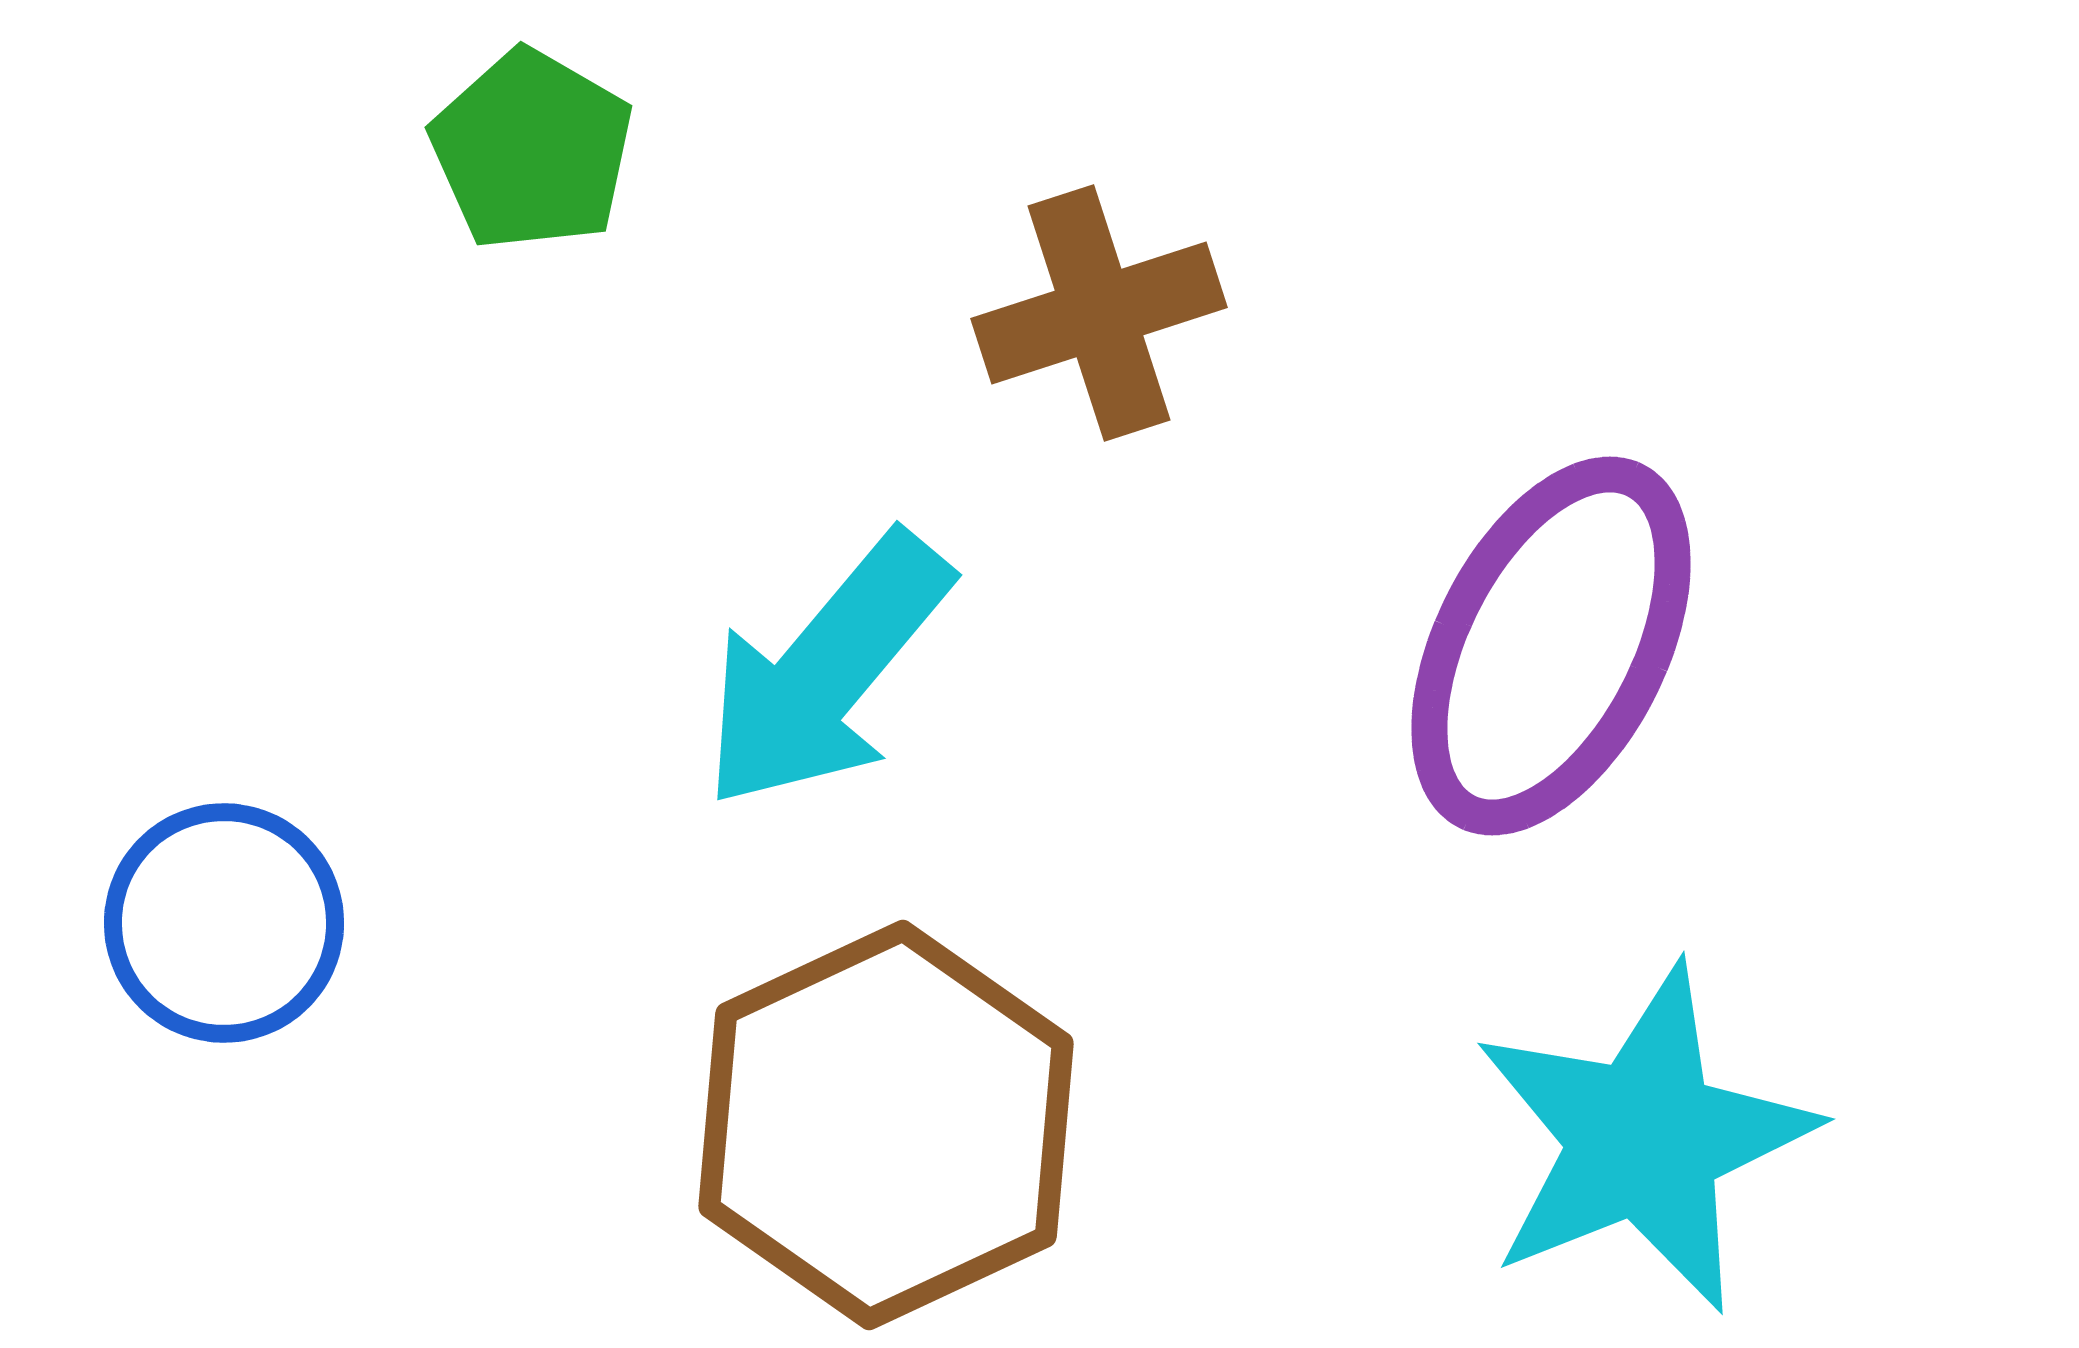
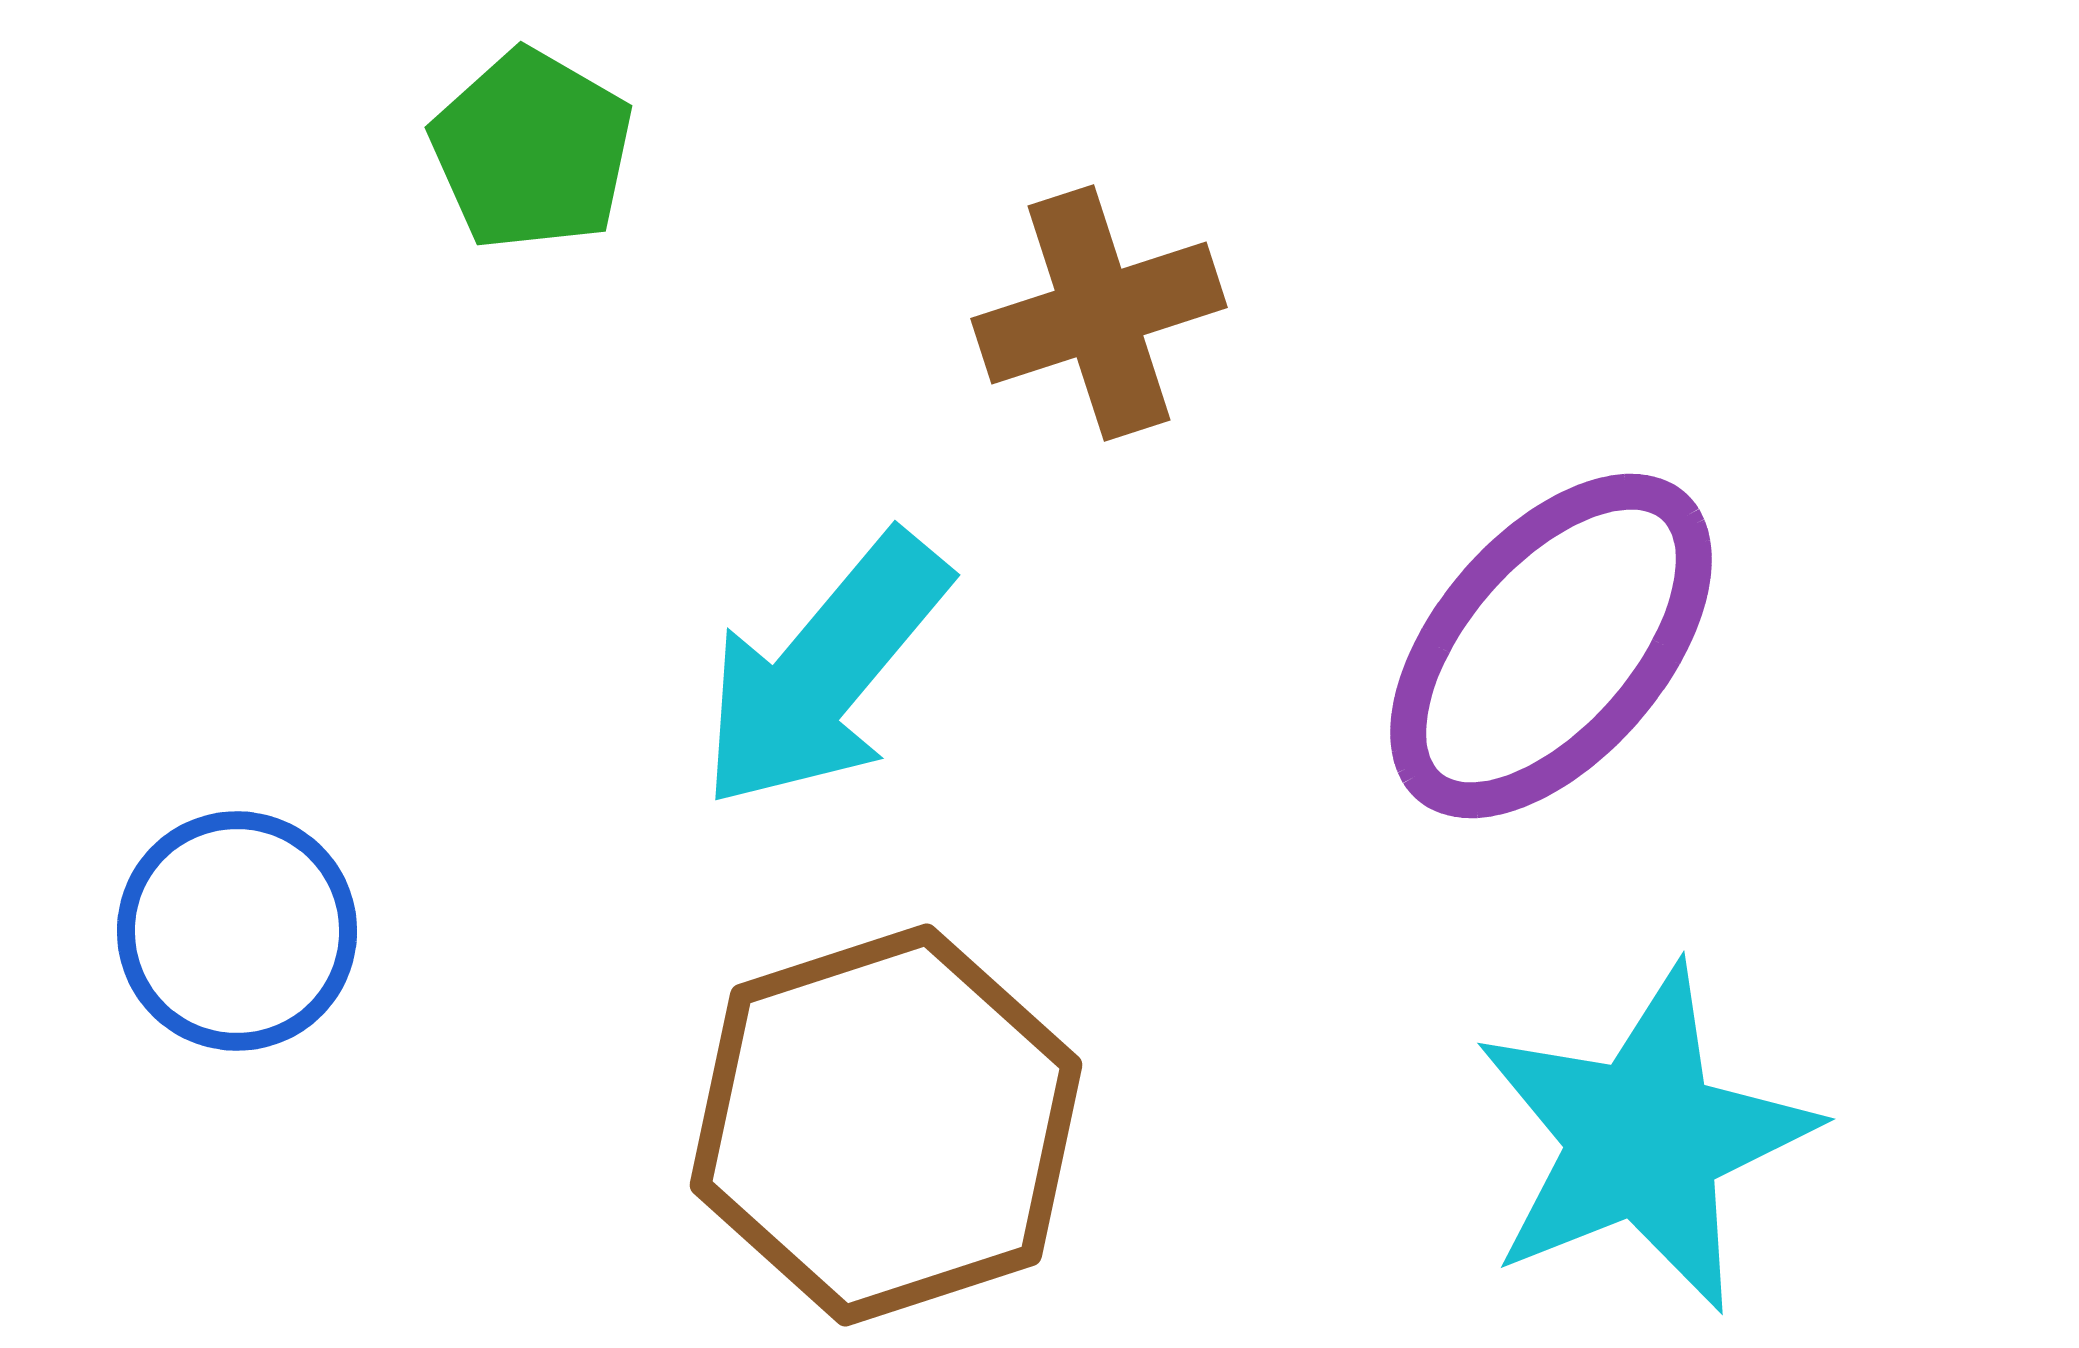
purple ellipse: rotated 14 degrees clockwise
cyan arrow: moved 2 px left
blue circle: moved 13 px right, 8 px down
brown hexagon: rotated 7 degrees clockwise
